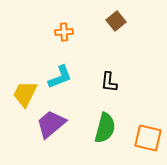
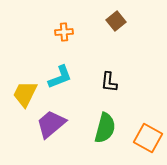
orange square: rotated 16 degrees clockwise
